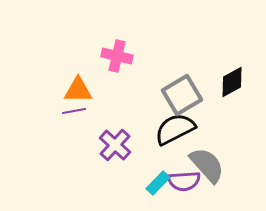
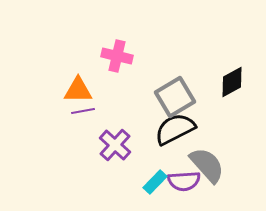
gray square: moved 7 px left, 2 px down
purple line: moved 9 px right
cyan rectangle: moved 3 px left, 1 px up
